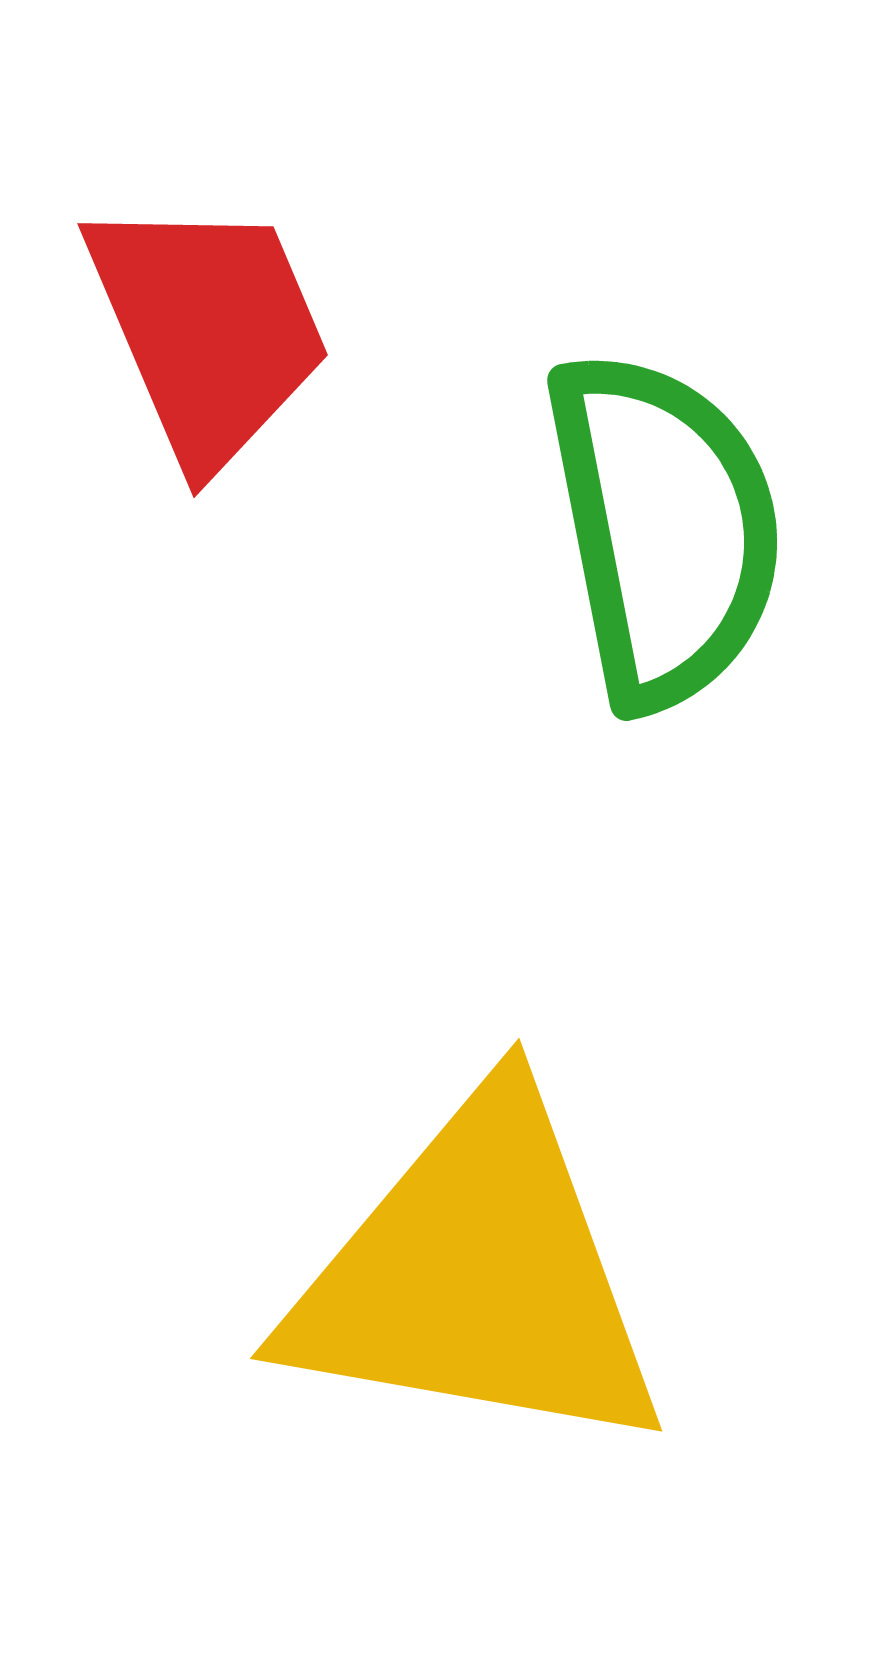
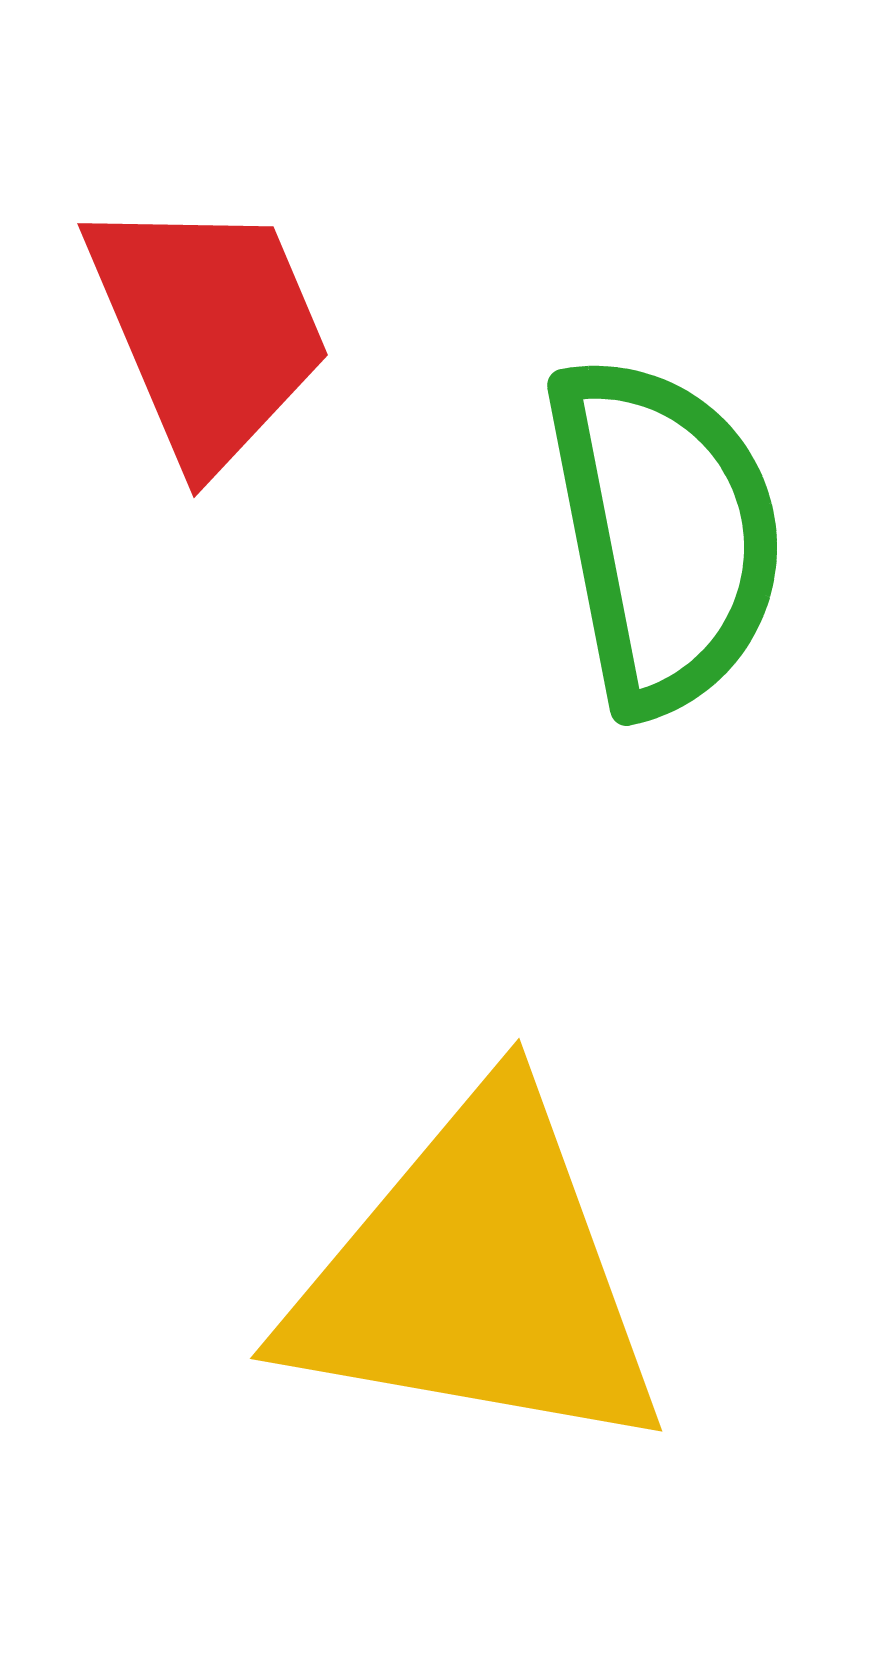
green semicircle: moved 5 px down
